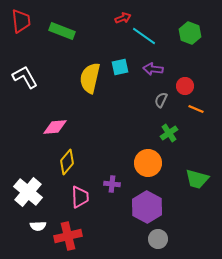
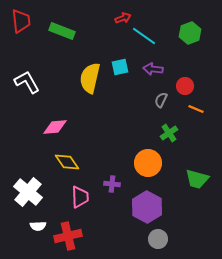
green hexagon: rotated 20 degrees clockwise
white L-shape: moved 2 px right, 5 px down
yellow diamond: rotated 75 degrees counterclockwise
